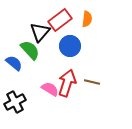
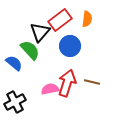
pink semicircle: rotated 42 degrees counterclockwise
